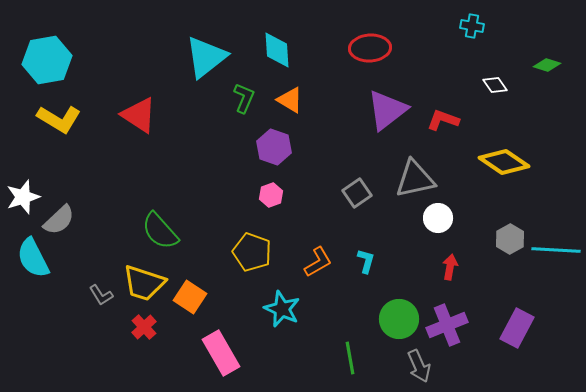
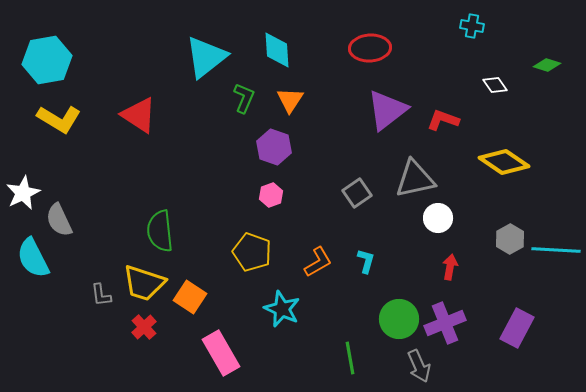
orange triangle: rotated 32 degrees clockwise
white star: moved 4 px up; rotated 8 degrees counterclockwise
gray semicircle: rotated 108 degrees clockwise
green semicircle: rotated 36 degrees clockwise
gray L-shape: rotated 25 degrees clockwise
purple cross: moved 2 px left, 2 px up
